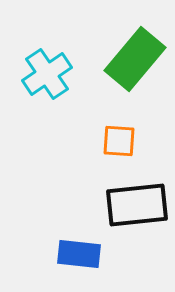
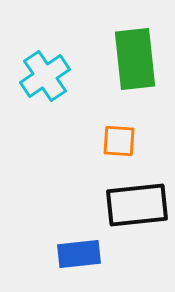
green rectangle: rotated 46 degrees counterclockwise
cyan cross: moved 2 px left, 2 px down
blue rectangle: rotated 12 degrees counterclockwise
